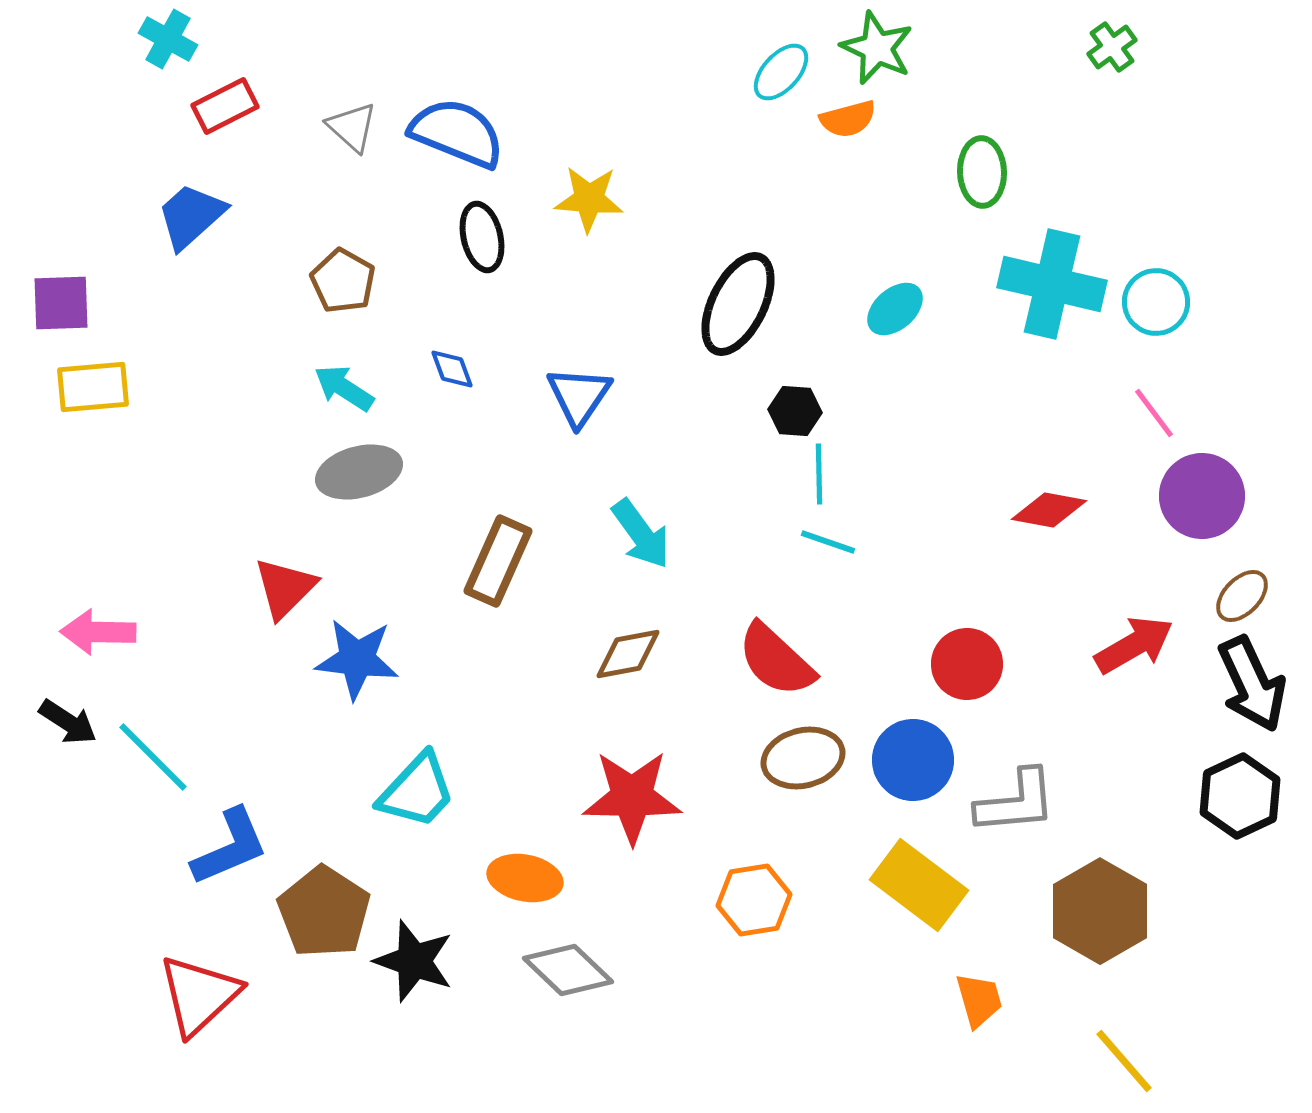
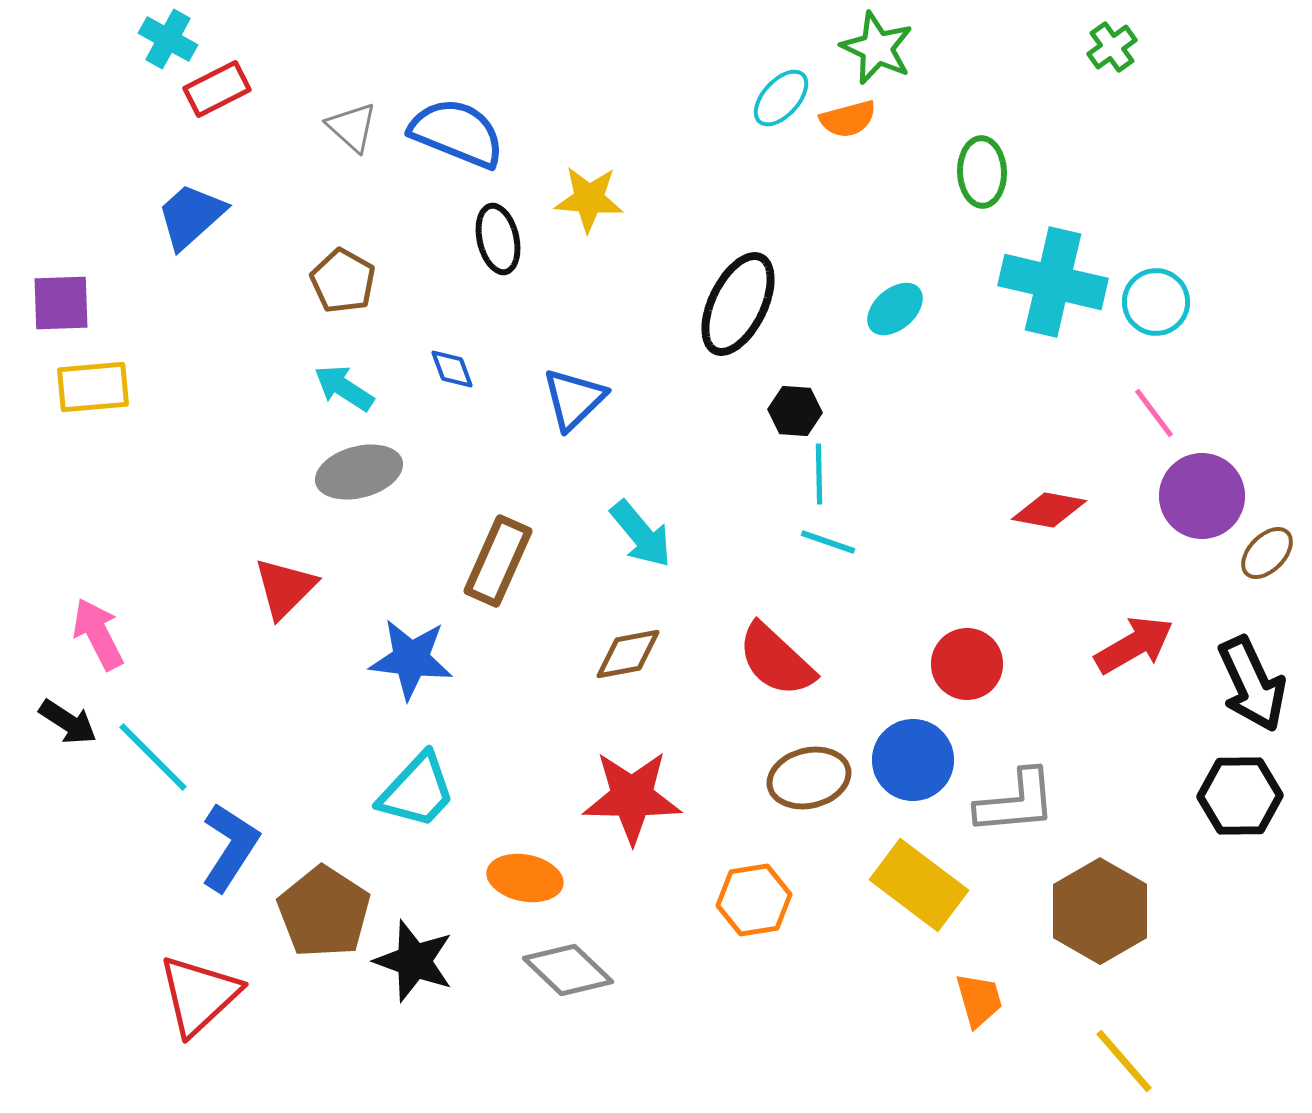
cyan ellipse at (781, 72): moved 26 px down
red rectangle at (225, 106): moved 8 px left, 17 px up
black ellipse at (482, 237): moved 16 px right, 2 px down
cyan cross at (1052, 284): moved 1 px right, 2 px up
blue triangle at (579, 396): moved 5 px left, 3 px down; rotated 12 degrees clockwise
cyan arrow at (641, 534): rotated 4 degrees counterclockwise
brown ellipse at (1242, 596): moved 25 px right, 43 px up
pink arrow at (98, 632): moved 2 px down; rotated 62 degrees clockwise
blue star at (357, 659): moved 54 px right
brown ellipse at (803, 758): moved 6 px right, 20 px down
black hexagon at (1240, 796): rotated 24 degrees clockwise
blue L-shape at (230, 847): rotated 34 degrees counterclockwise
